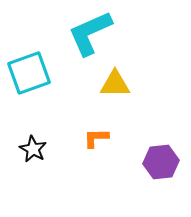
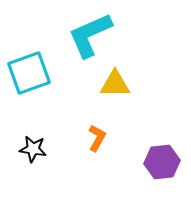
cyan L-shape: moved 2 px down
orange L-shape: moved 1 px right; rotated 120 degrees clockwise
black star: rotated 20 degrees counterclockwise
purple hexagon: moved 1 px right
